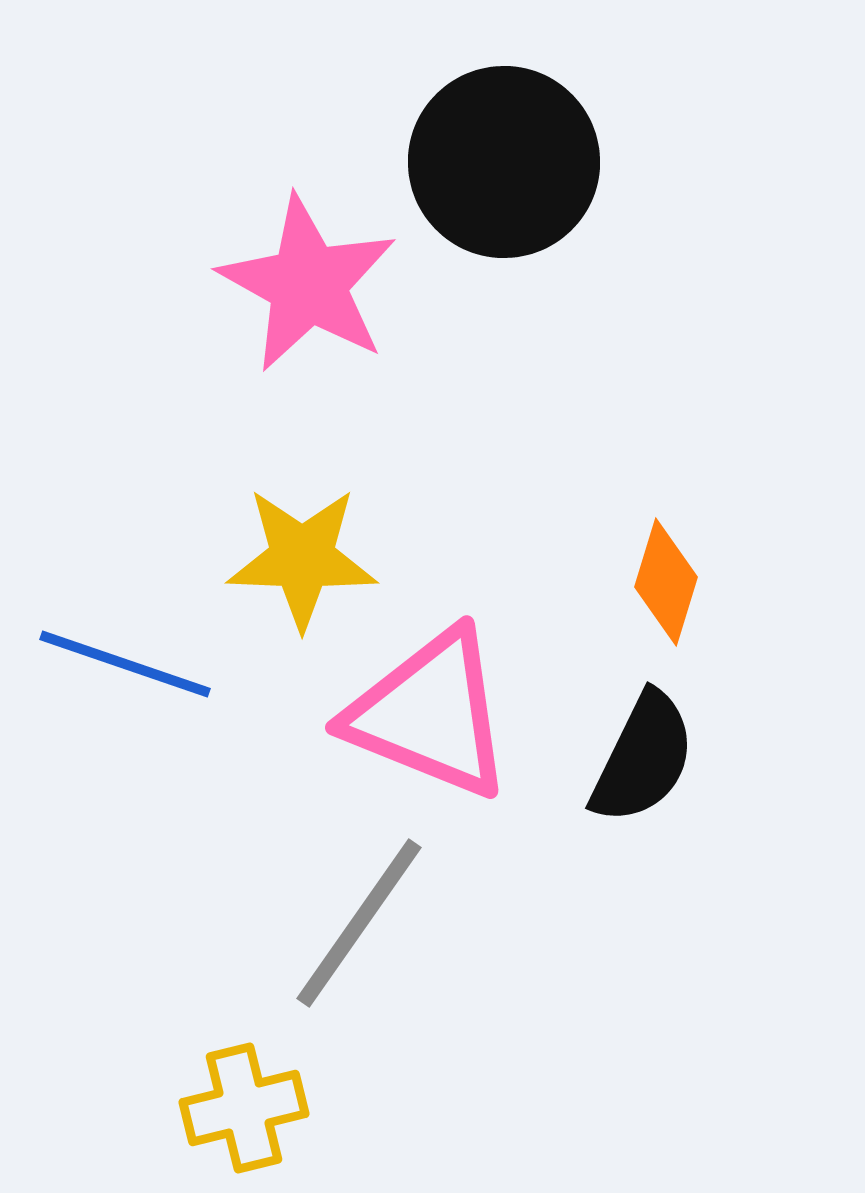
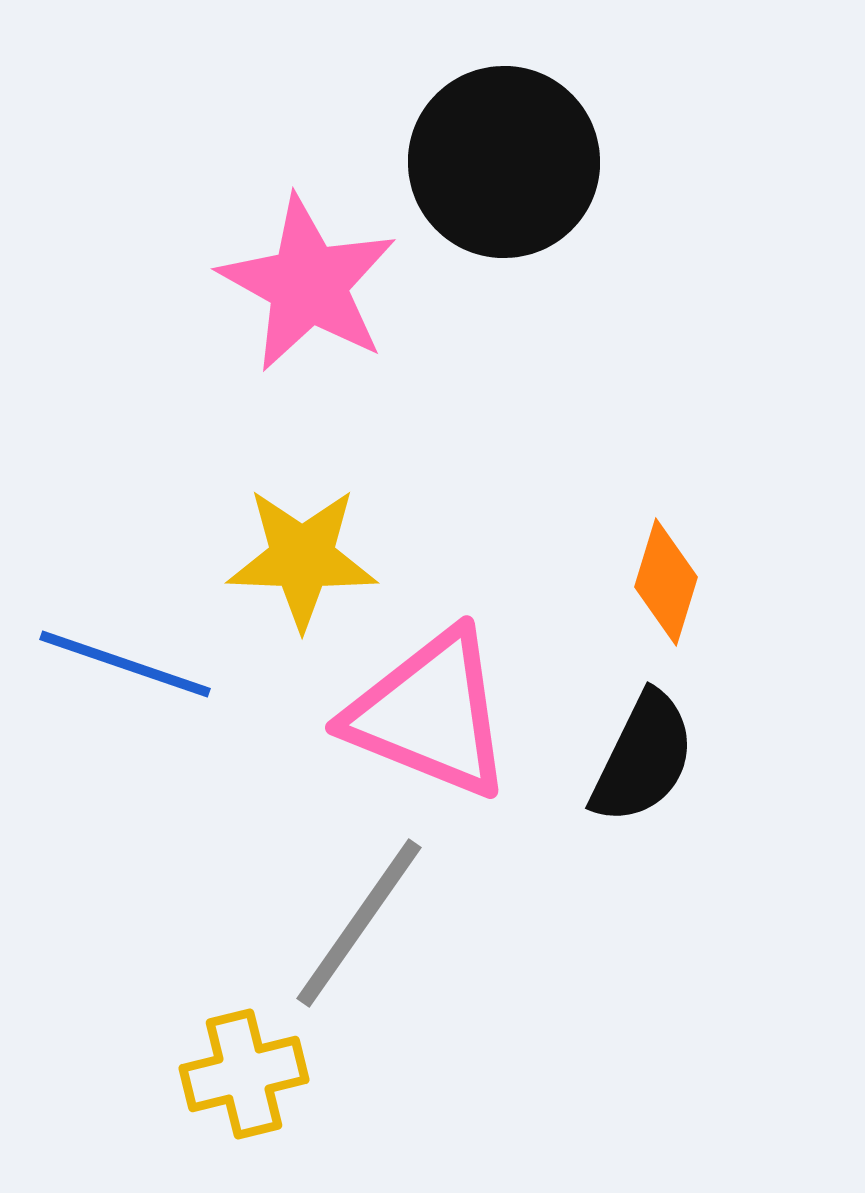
yellow cross: moved 34 px up
